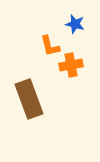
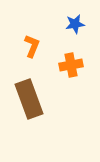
blue star: rotated 24 degrees counterclockwise
orange L-shape: moved 18 px left; rotated 145 degrees counterclockwise
